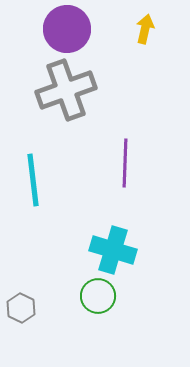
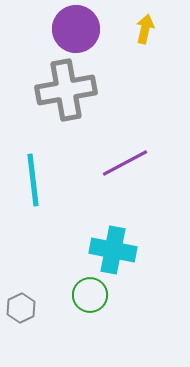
purple circle: moved 9 px right
gray cross: rotated 10 degrees clockwise
purple line: rotated 60 degrees clockwise
cyan cross: rotated 6 degrees counterclockwise
green circle: moved 8 px left, 1 px up
gray hexagon: rotated 8 degrees clockwise
